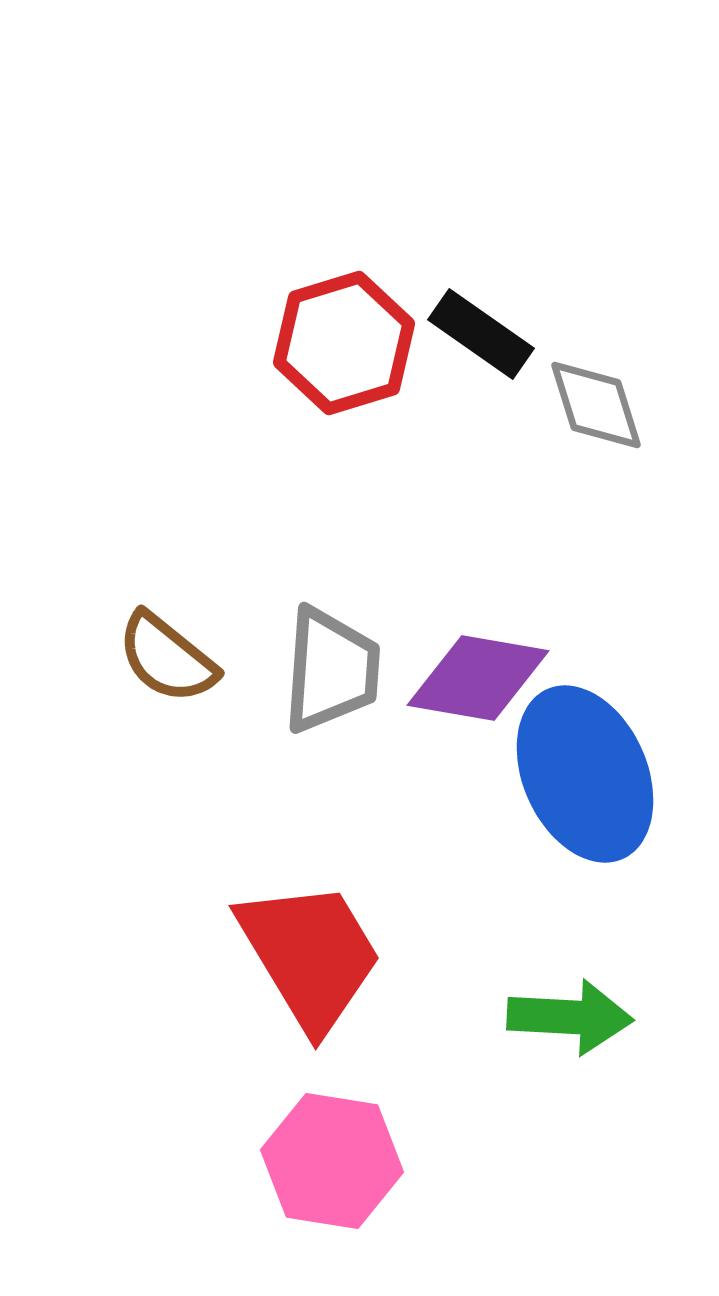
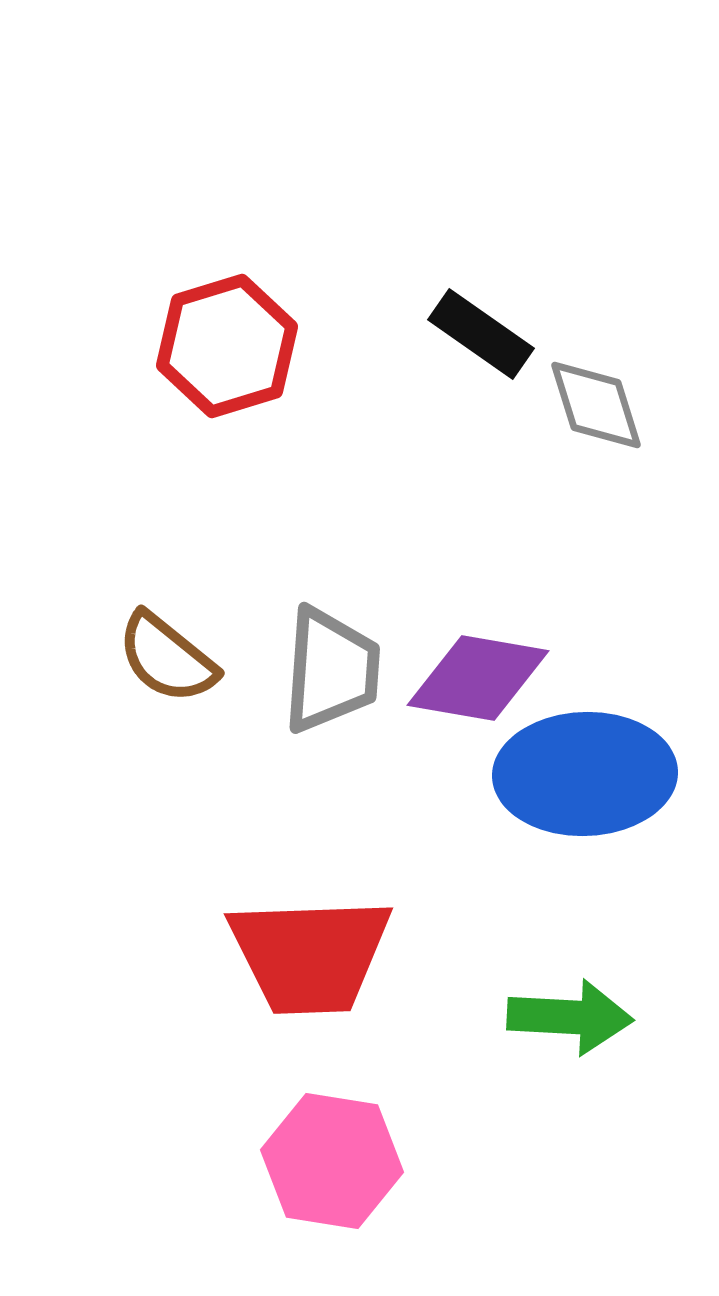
red hexagon: moved 117 px left, 3 px down
blue ellipse: rotated 68 degrees counterclockwise
red trapezoid: rotated 119 degrees clockwise
